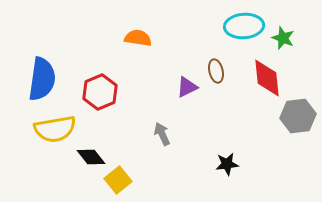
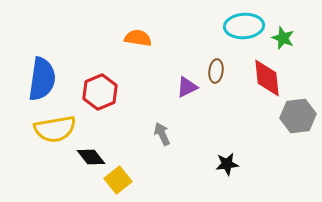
brown ellipse: rotated 20 degrees clockwise
